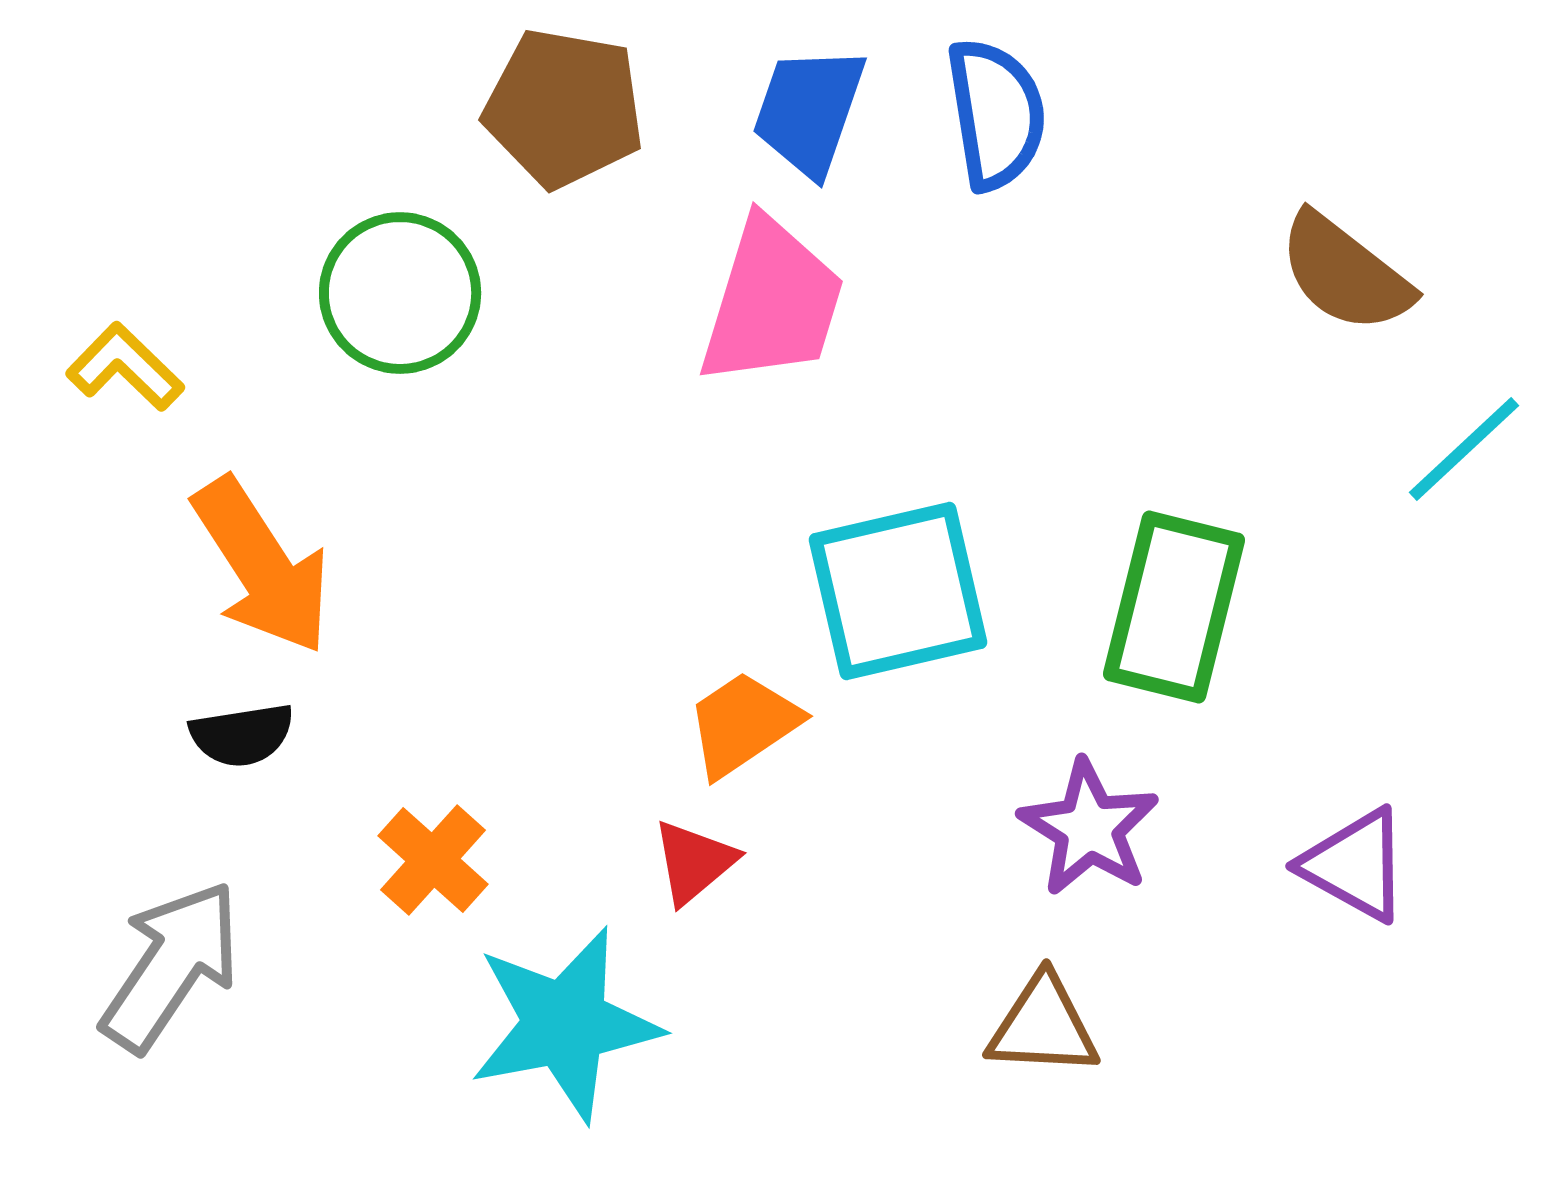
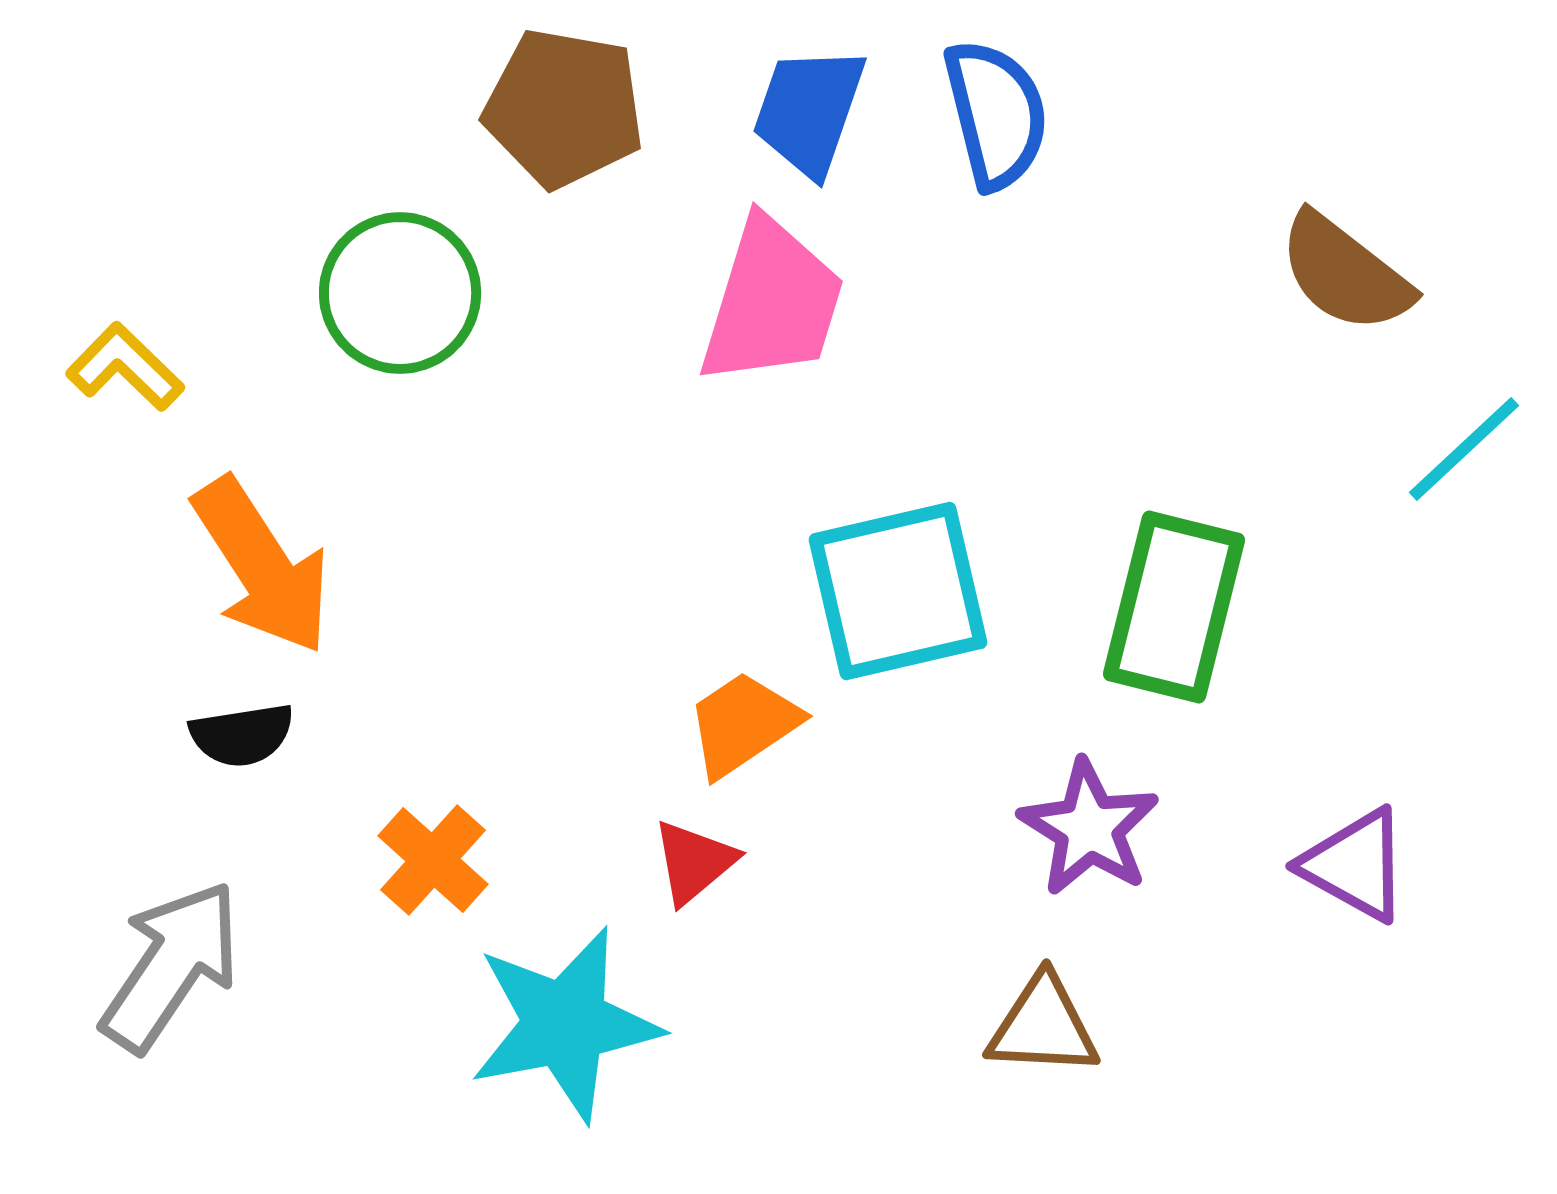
blue semicircle: rotated 5 degrees counterclockwise
